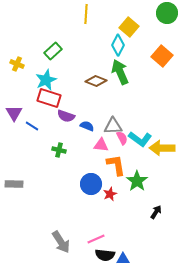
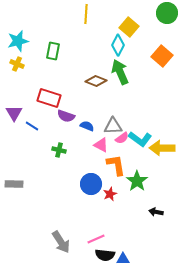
green rectangle: rotated 36 degrees counterclockwise
cyan star: moved 28 px left, 39 px up; rotated 10 degrees clockwise
pink semicircle: rotated 80 degrees clockwise
pink triangle: rotated 21 degrees clockwise
black arrow: rotated 112 degrees counterclockwise
